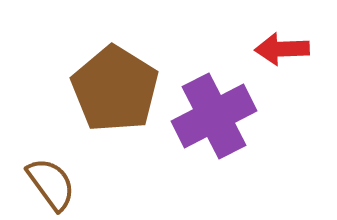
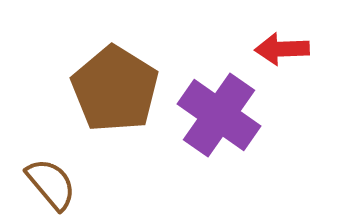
purple cross: moved 5 px right, 1 px up; rotated 28 degrees counterclockwise
brown semicircle: rotated 4 degrees counterclockwise
